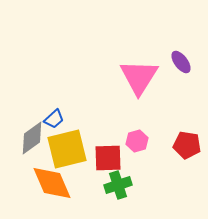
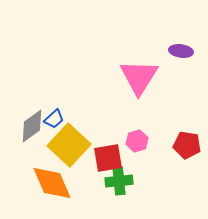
purple ellipse: moved 11 px up; rotated 45 degrees counterclockwise
gray diamond: moved 12 px up
yellow square: moved 2 px right, 4 px up; rotated 33 degrees counterclockwise
red square: rotated 8 degrees counterclockwise
green cross: moved 1 px right, 4 px up; rotated 12 degrees clockwise
